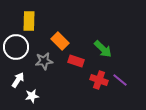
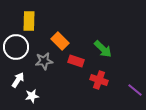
purple line: moved 15 px right, 10 px down
